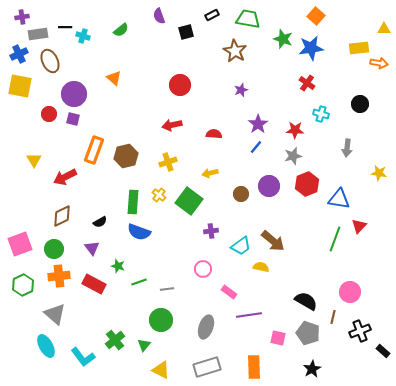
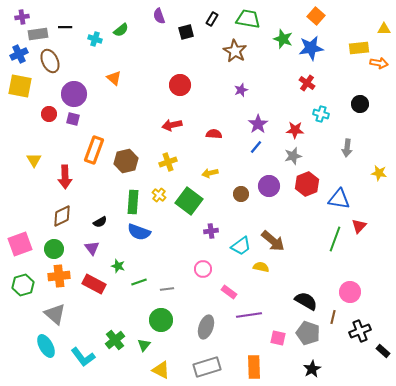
black rectangle at (212, 15): moved 4 px down; rotated 32 degrees counterclockwise
cyan cross at (83, 36): moved 12 px right, 3 px down
brown hexagon at (126, 156): moved 5 px down
red arrow at (65, 177): rotated 65 degrees counterclockwise
green hexagon at (23, 285): rotated 10 degrees clockwise
